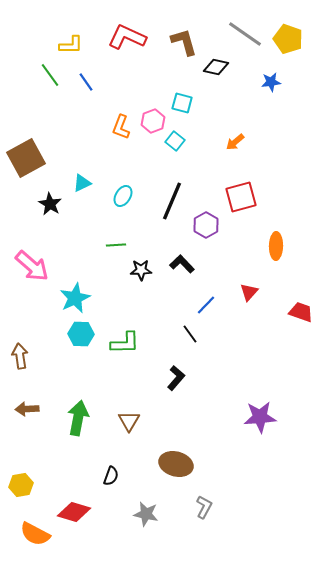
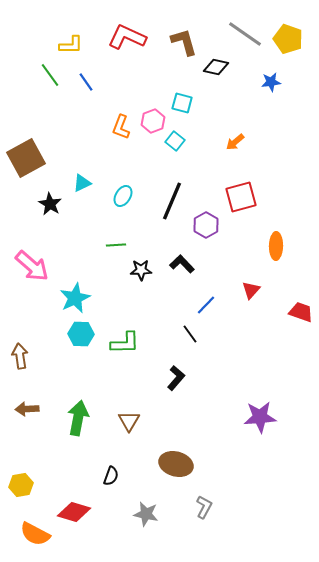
red triangle at (249, 292): moved 2 px right, 2 px up
